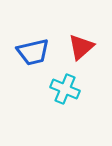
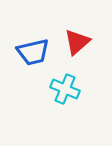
red triangle: moved 4 px left, 5 px up
